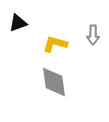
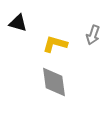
black triangle: rotated 36 degrees clockwise
gray arrow: rotated 18 degrees clockwise
